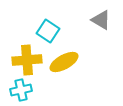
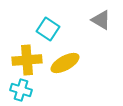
cyan square: moved 2 px up
yellow ellipse: moved 1 px right, 1 px down
cyan cross: rotated 30 degrees clockwise
